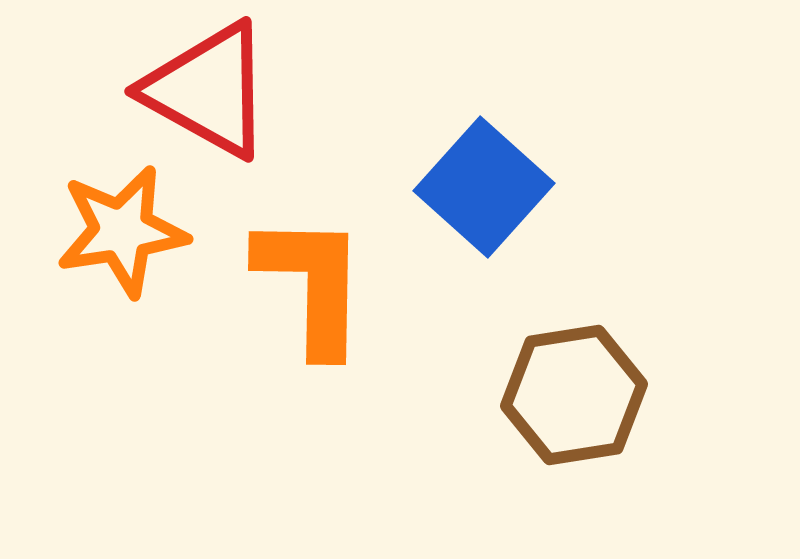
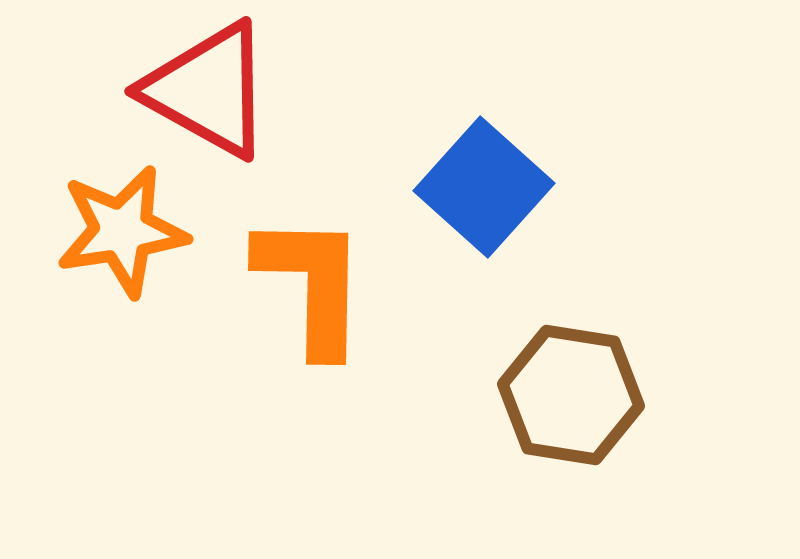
brown hexagon: moved 3 px left; rotated 18 degrees clockwise
